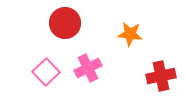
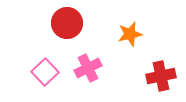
red circle: moved 2 px right
orange star: rotated 20 degrees counterclockwise
pink square: moved 1 px left
